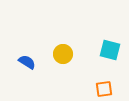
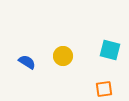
yellow circle: moved 2 px down
